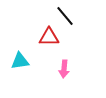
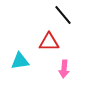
black line: moved 2 px left, 1 px up
red triangle: moved 5 px down
